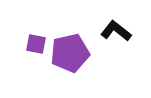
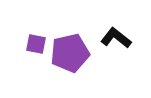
black L-shape: moved 7 px down
